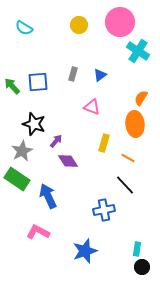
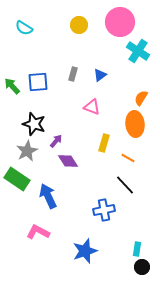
gray star: moved 5 px right
